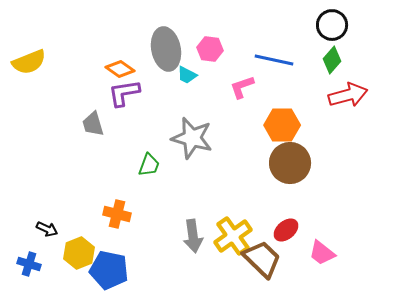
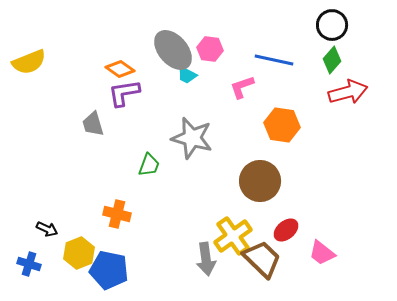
gray ellipse: moved 7 px right, 1 px down; rotated 30 degrees counterclockwise
red arrow: moved 3 px up
orange hexagon: rotated 8 degrees clockwise
brown circle: moved 30 px left, 18 px down
gray arrow: moved 13 px right, 23 px down
